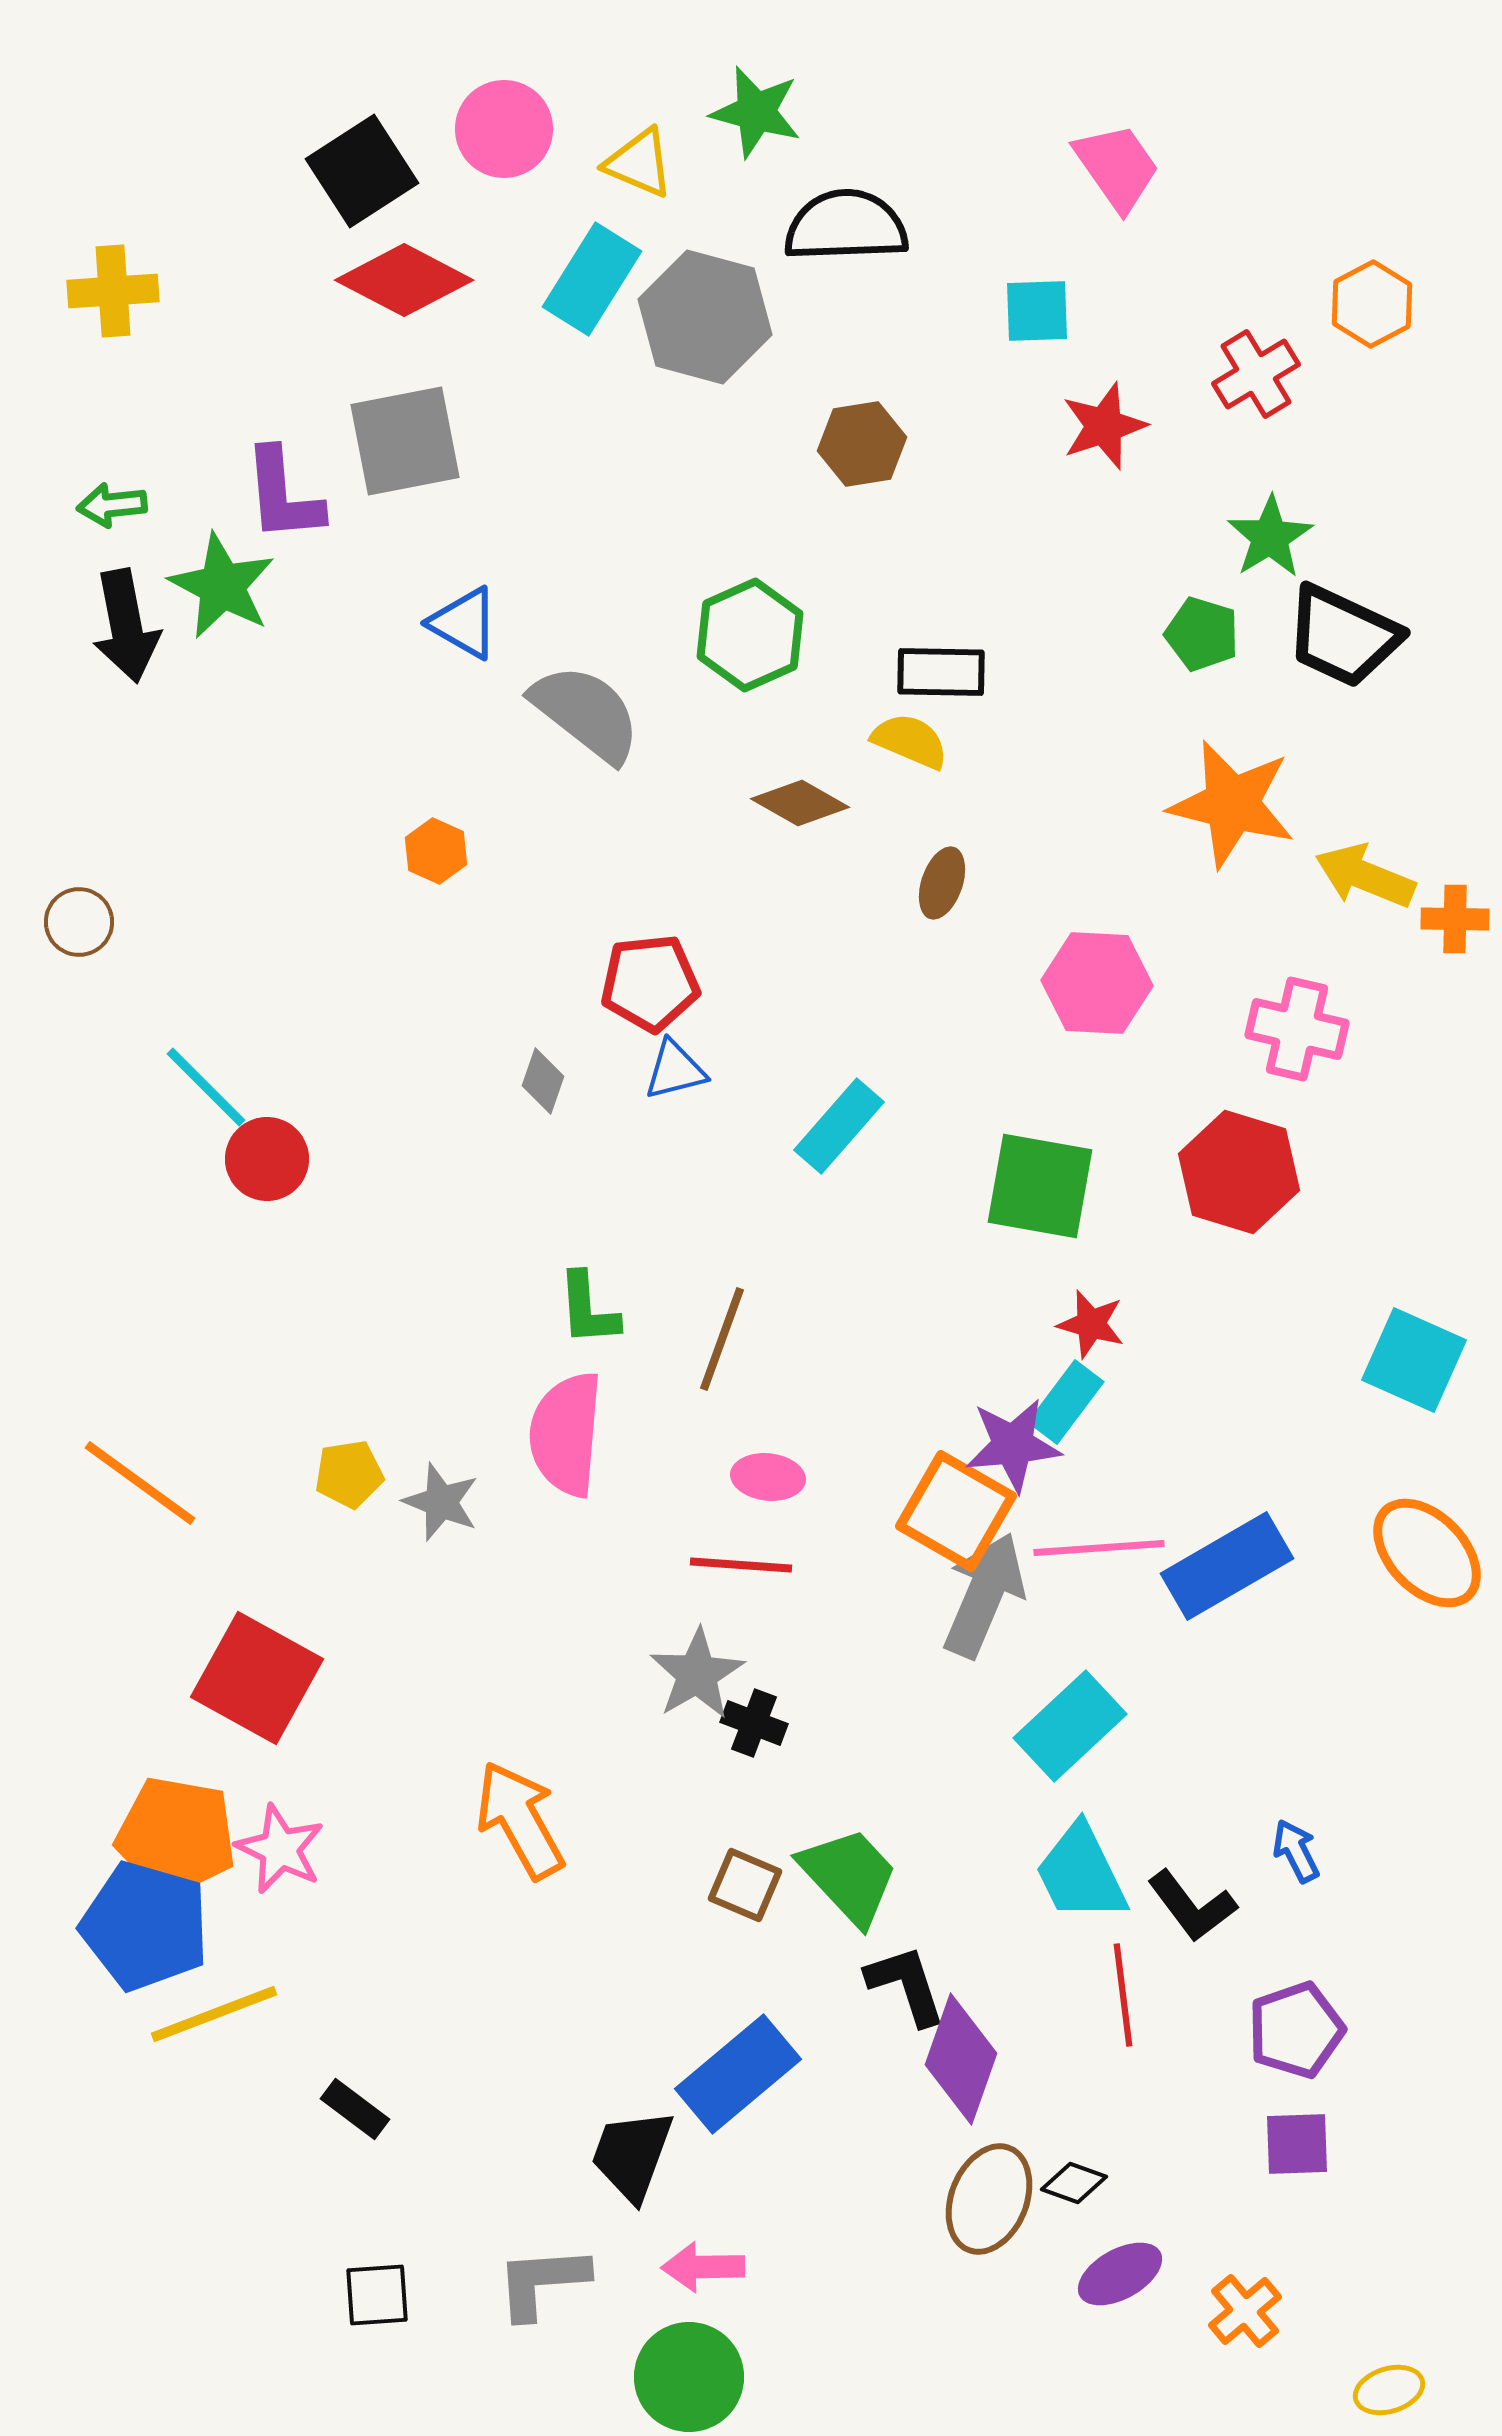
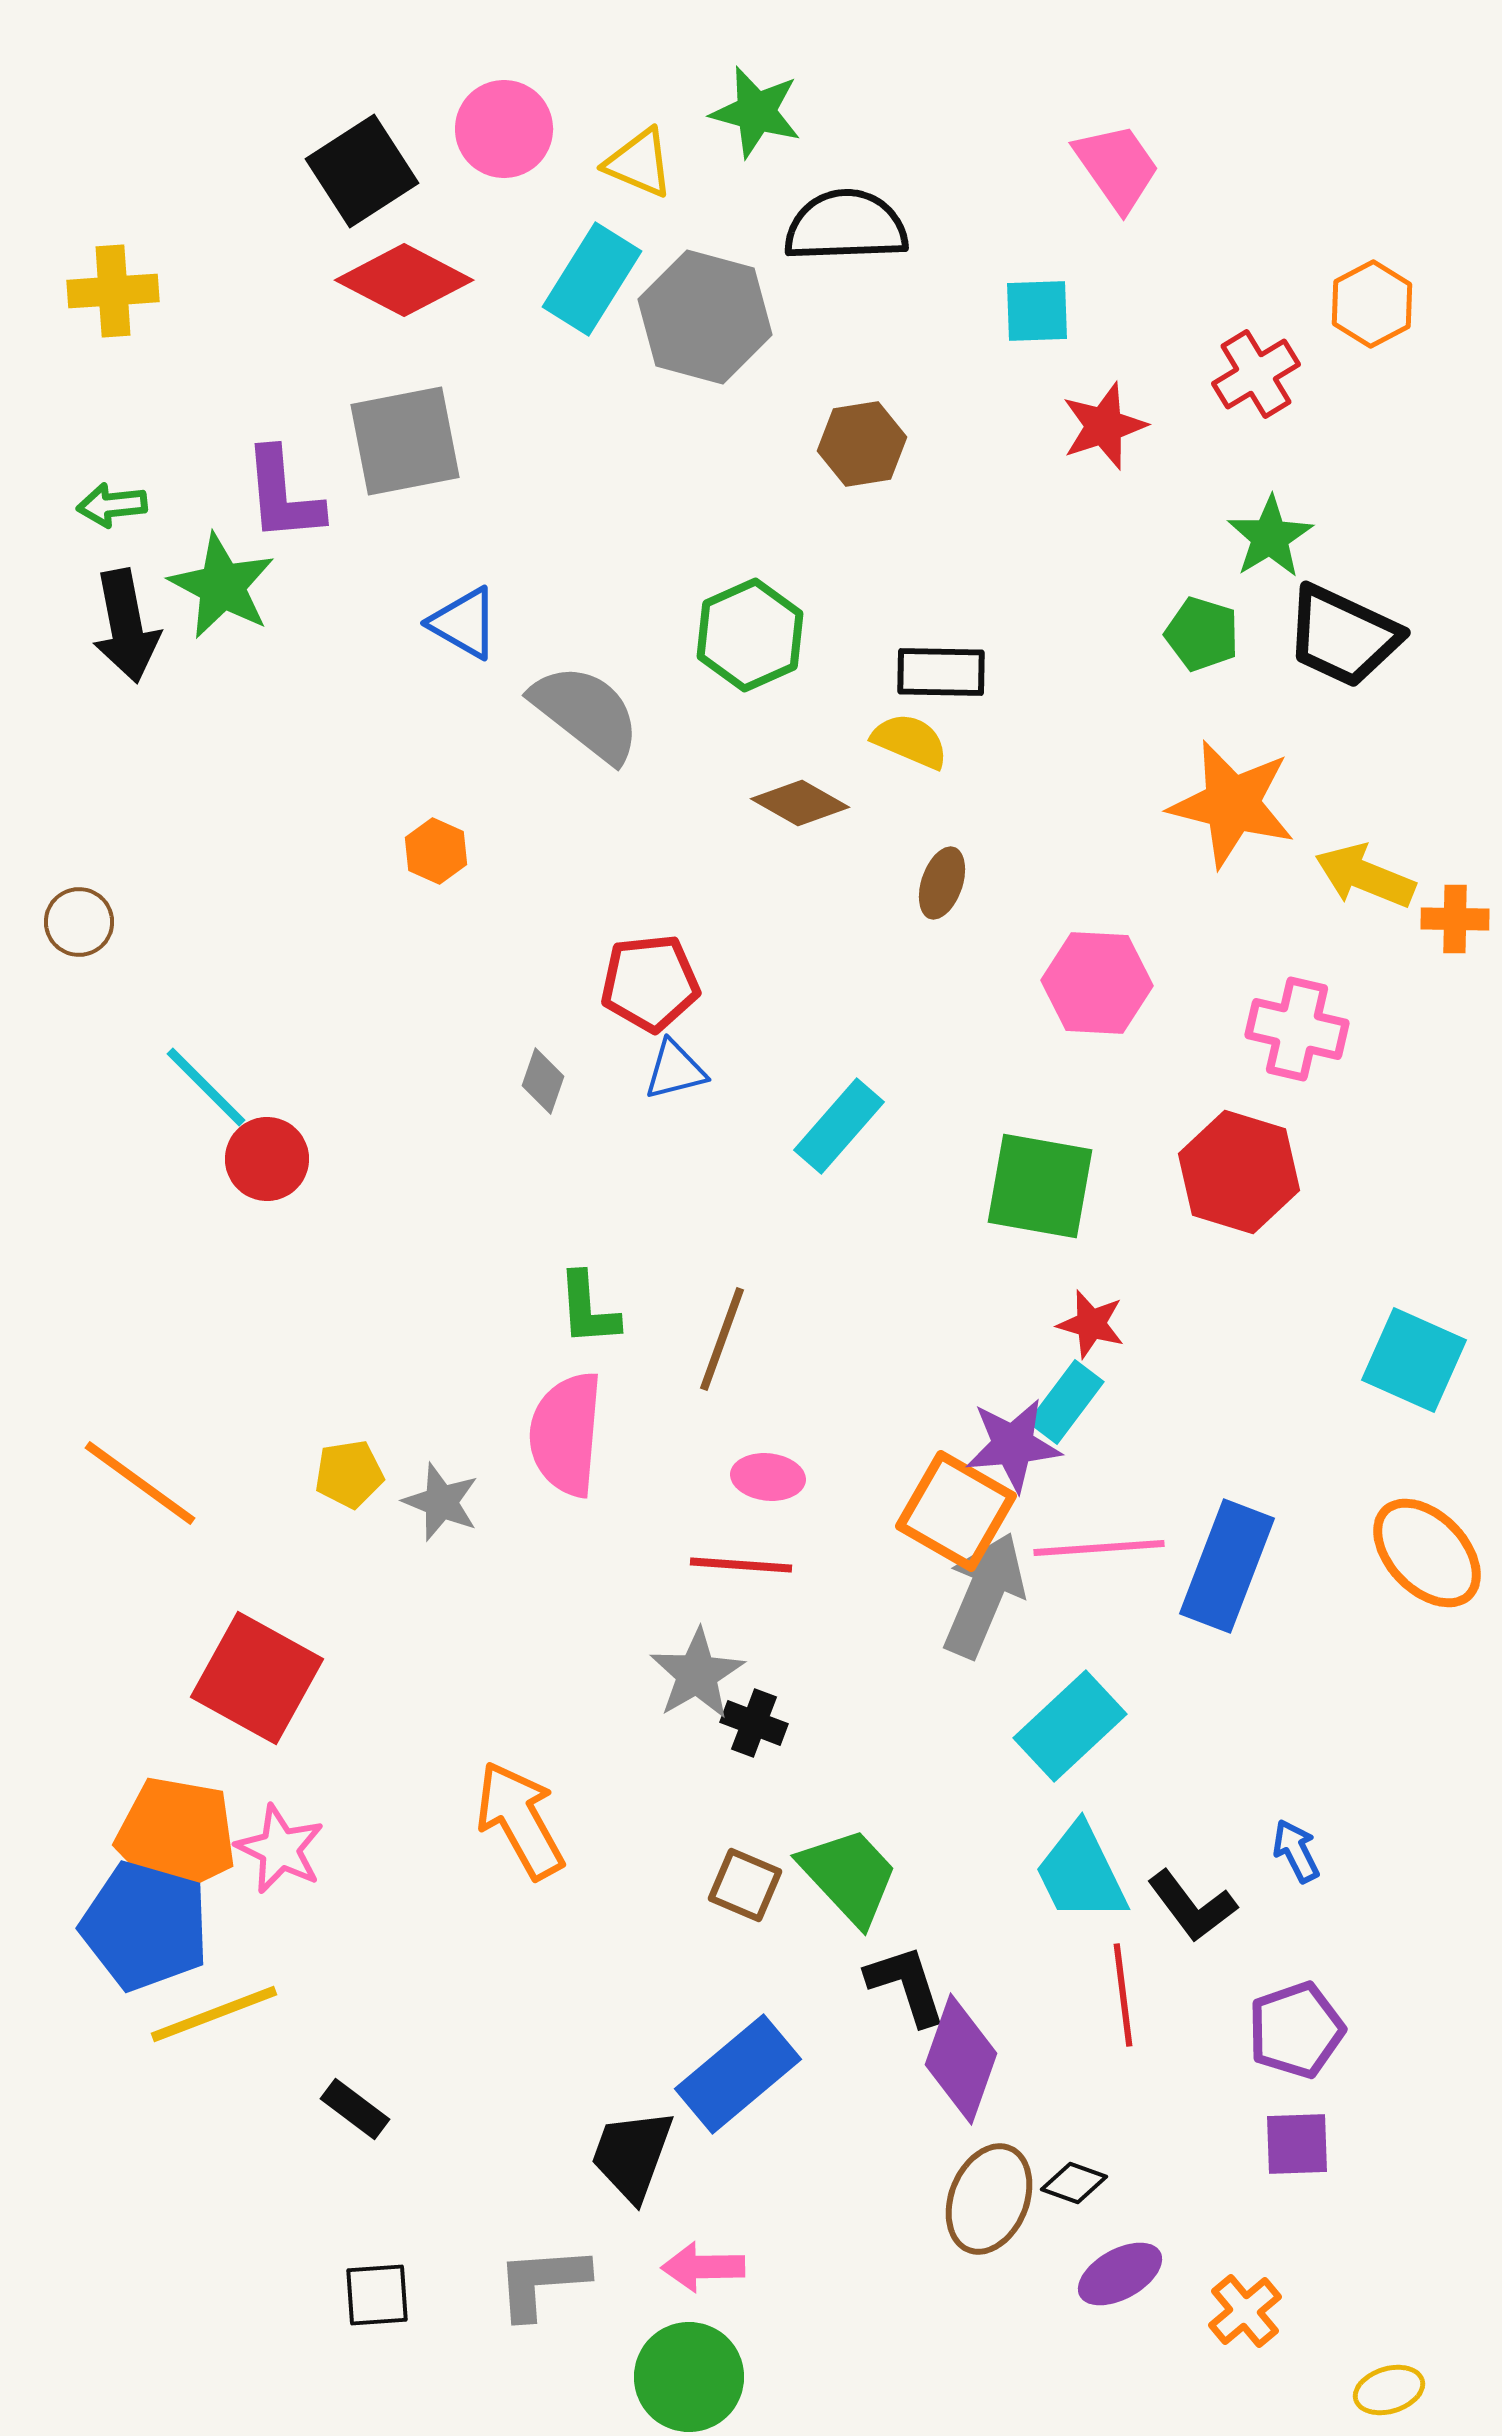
blue rectangle at (1227, 1566): rotated 39 degrees counterclockwise
